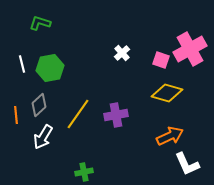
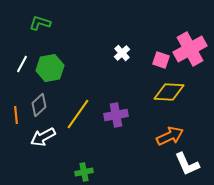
white line: rotated 42 degrees clockwise
yellow diamond: moved 2 px right, 1 px up; rotated 12 degrees counterclockwise
white arrow: rotated 30 degrees clockwise
